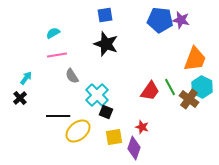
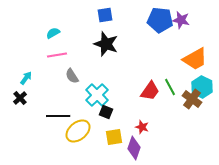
orange trapezoid: rotated 40 degrees clockwise
brown cross: moved 3 px right
